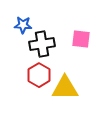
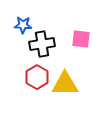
red hexagon: moved 2 px left, 2 px down
yellow triangle: moved 4 px up
